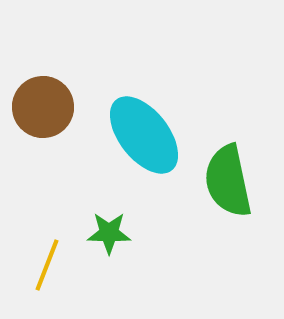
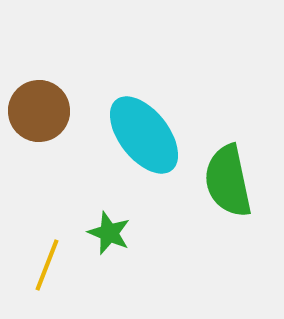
brown circle: moved 4 px left, 4 px down
green star: rotated 21 degrees clockwise
